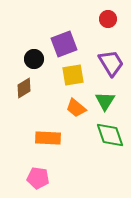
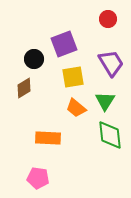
yellow square: moved 2 px down
green diamond: rotated 12 degrees clockwise
